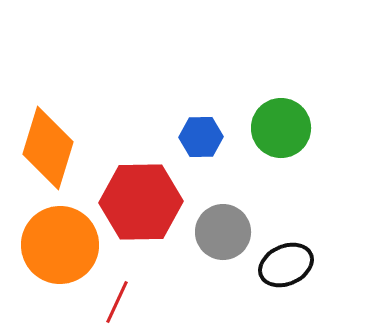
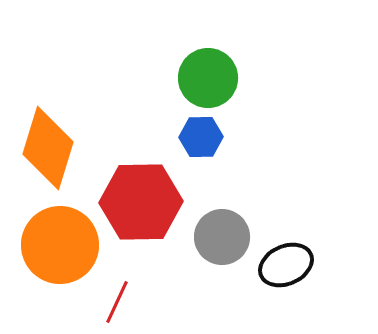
green circle: moved 73 px left, 50 px up
gray circle: moved 1 px left, 5 px down
